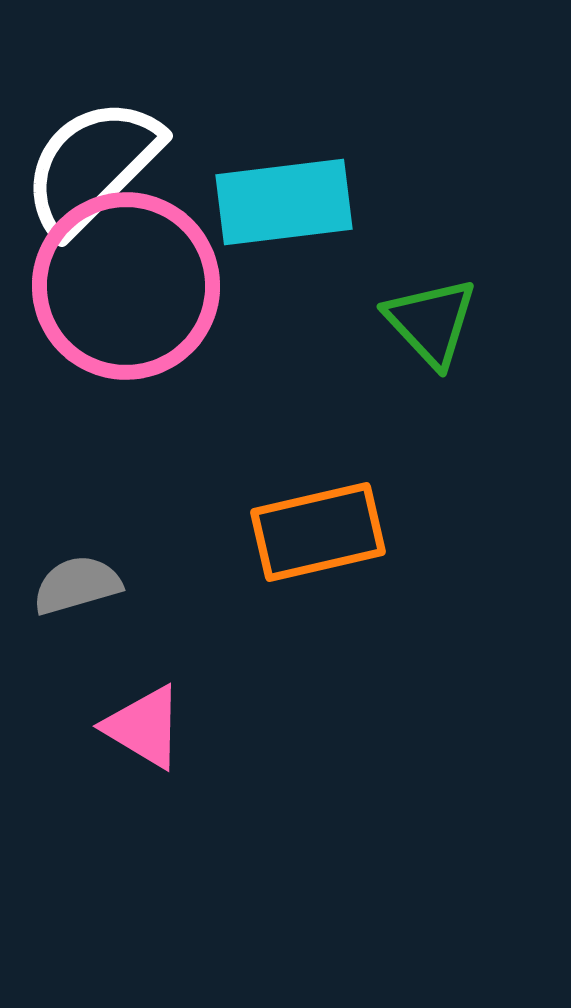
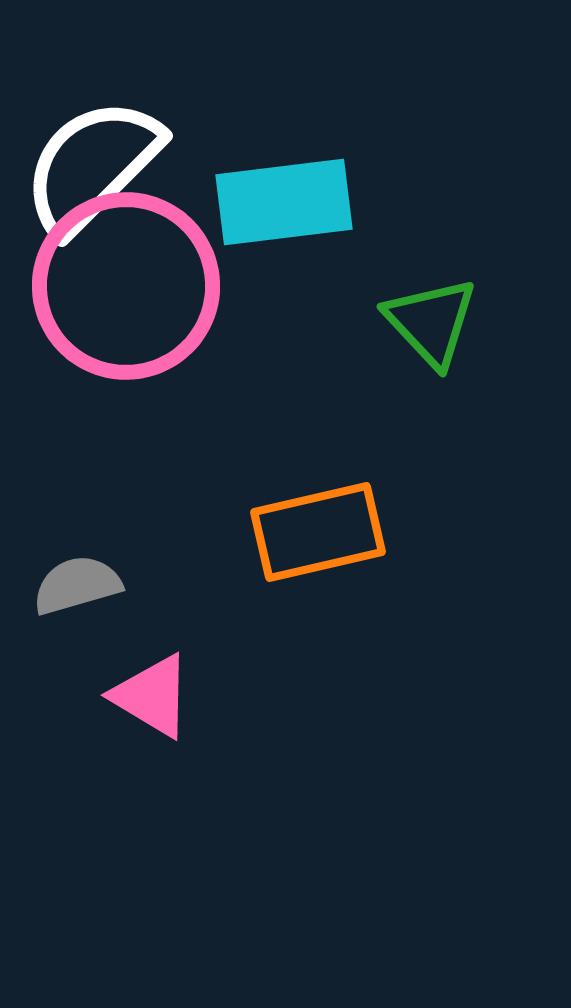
pink triangle: moved 8 px right, 31 px up
